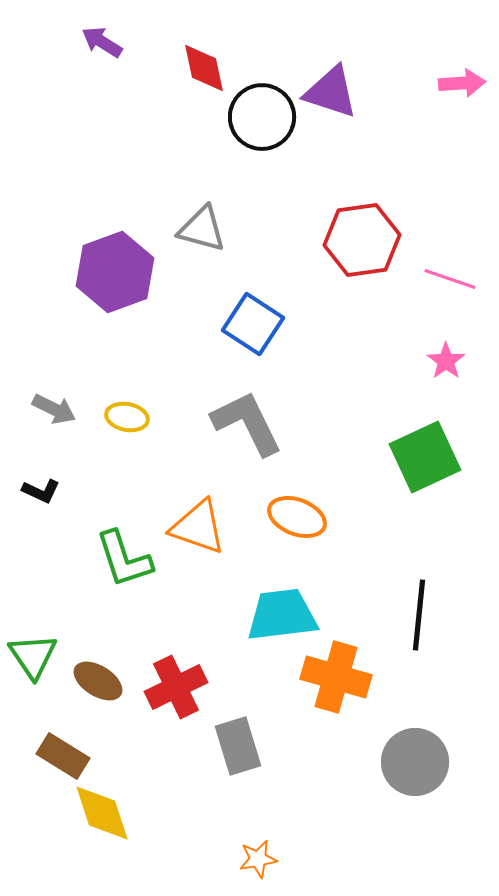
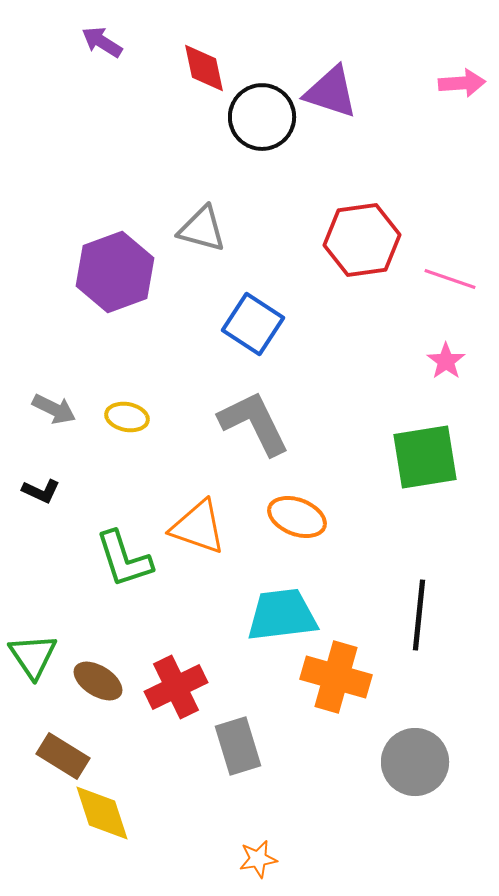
gray L-shape: moved 7 px right
green square: rotated 16 degrees clockwise
